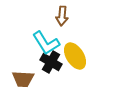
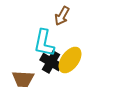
brown arrow: rotated 24 degrees clockwise
cyan L-shape: moved 2 px left; rotated 44 degrees clockwise
yellow ellipse: moved 5 px left, 4 px down; rotated 68 degrees clockwise
